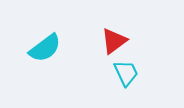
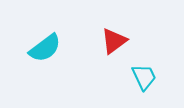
cyan trapezoid: moved 18 px right, 4 px down
